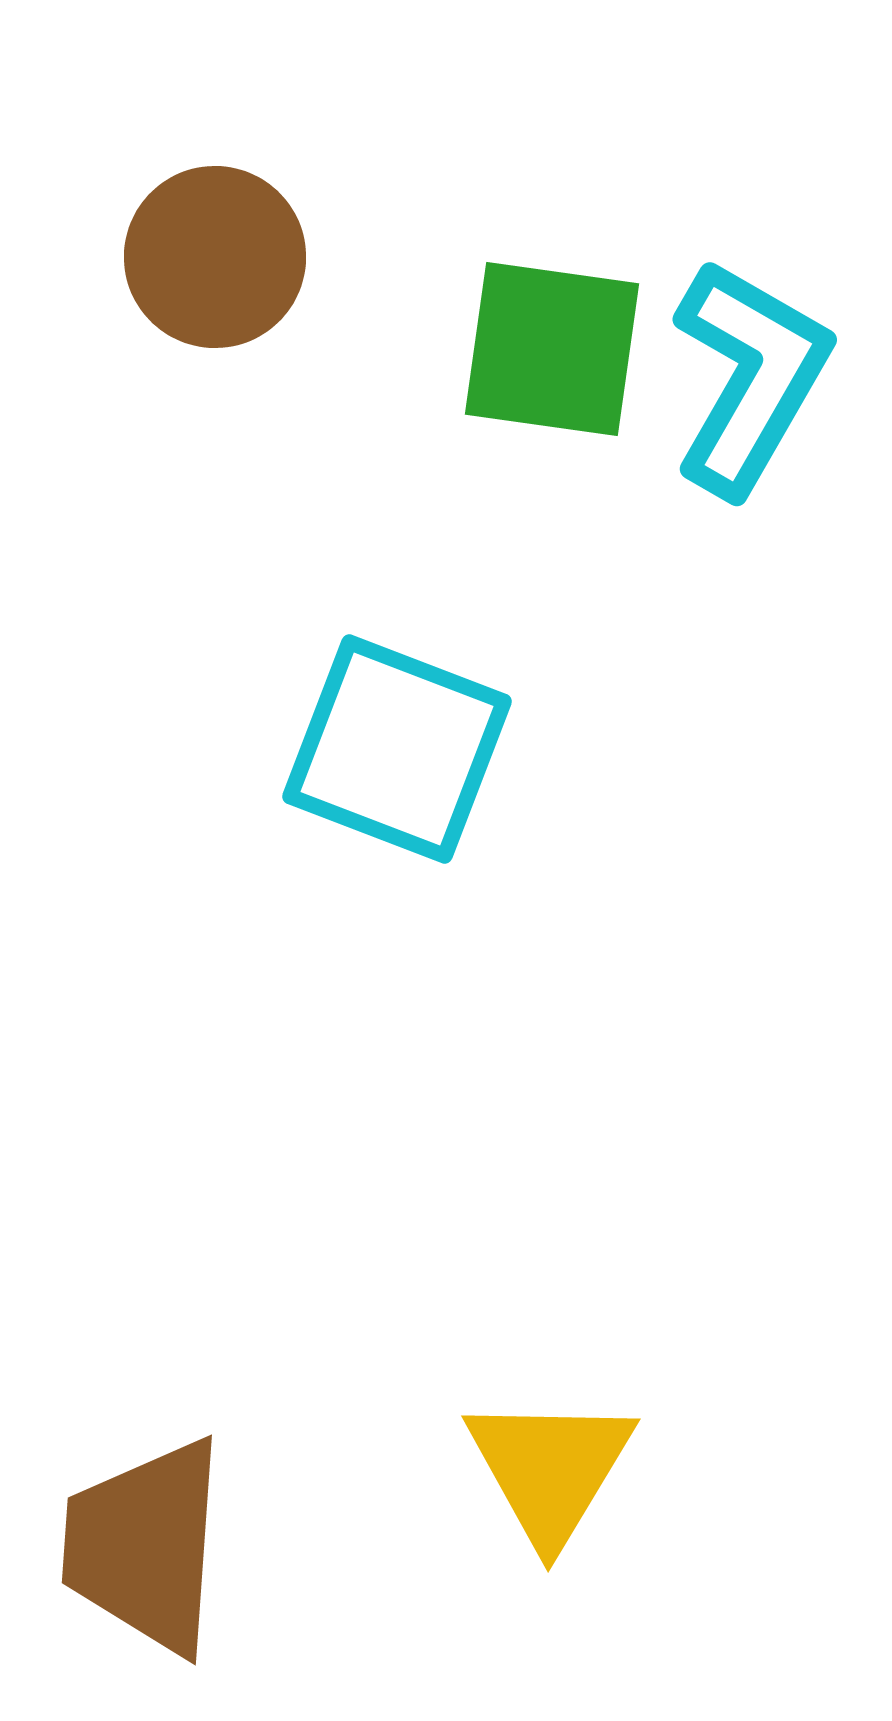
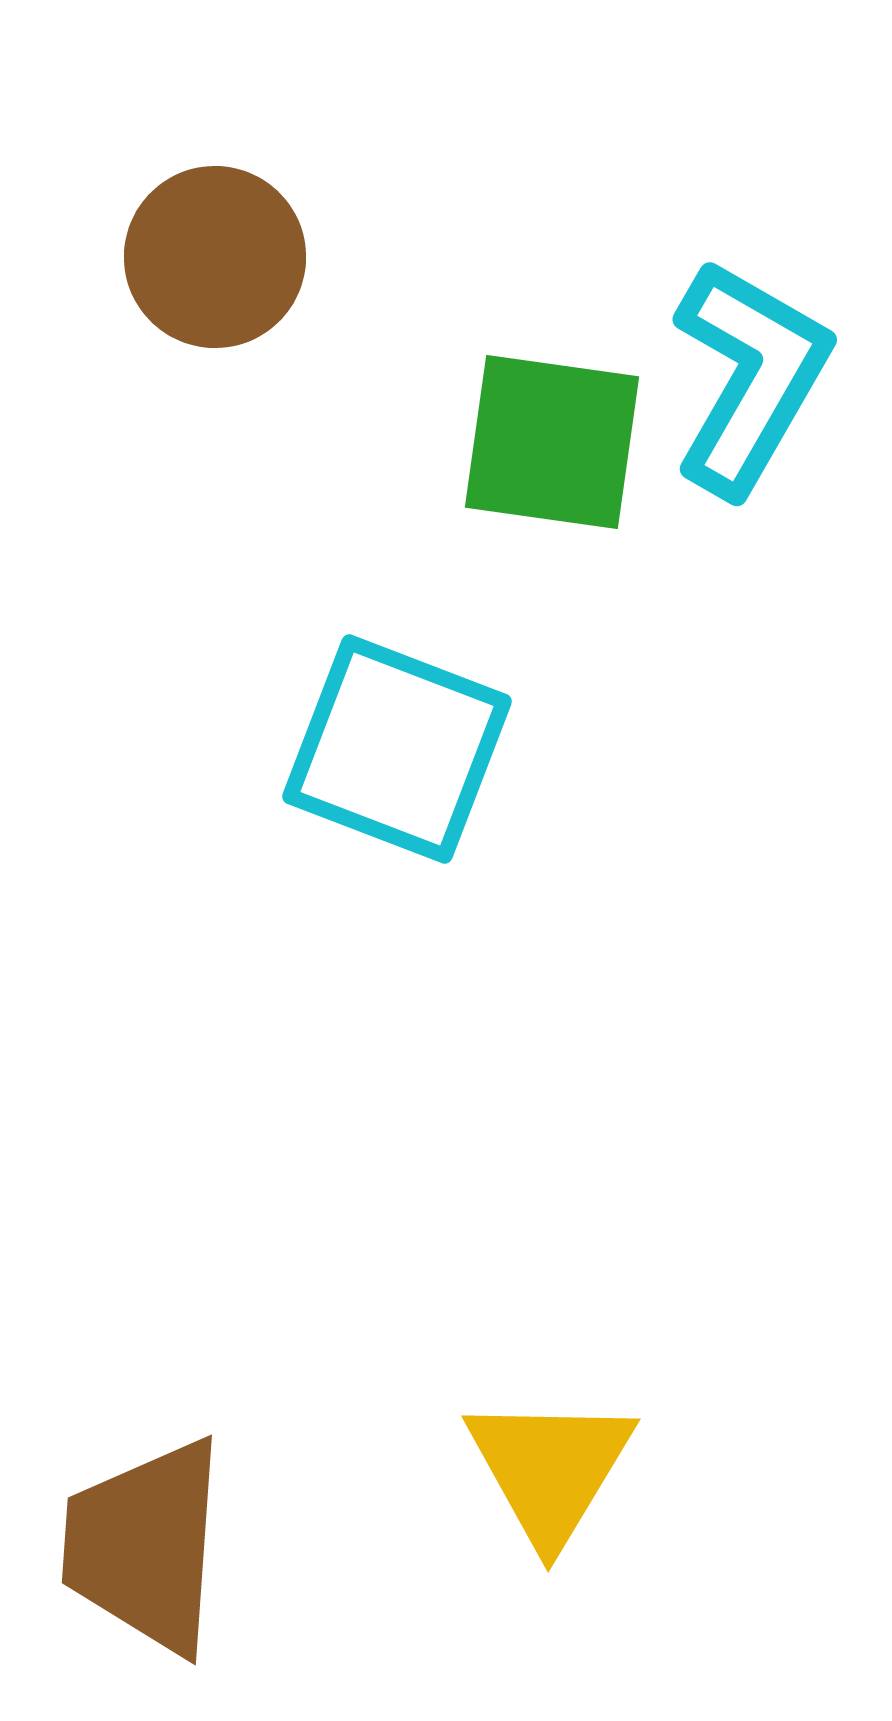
green square: moved 93 px down
